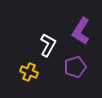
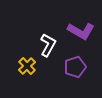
purple L-shape: rotated 92 degrees counterclockwise
yellow cross: moved 2 px left, 6 px up; rotated 24 degrees clockwise
